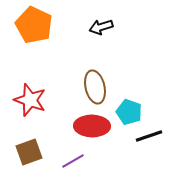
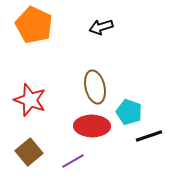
brown square: rotated 20 degrees counterclockwise
